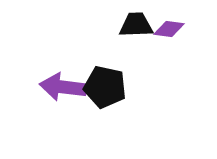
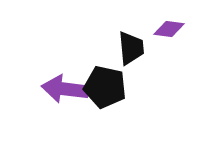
black trapezoid: moved 5 px left, 23 px down; rotated 87 degrees clockwise
purple arrow: moved 2 px right, 2 px down
